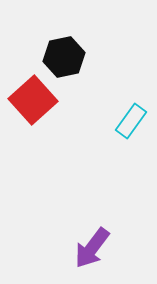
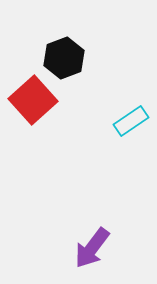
black hexagon: moved 1 px down; rotated 9 degrees counterclockwise
cyan rectangle: rotated 20 degrees clockwise
